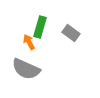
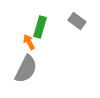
gray rectangle: moved 6 px right, 12 px up
gray semicircle: rotated 88 degrees counterclockwise
